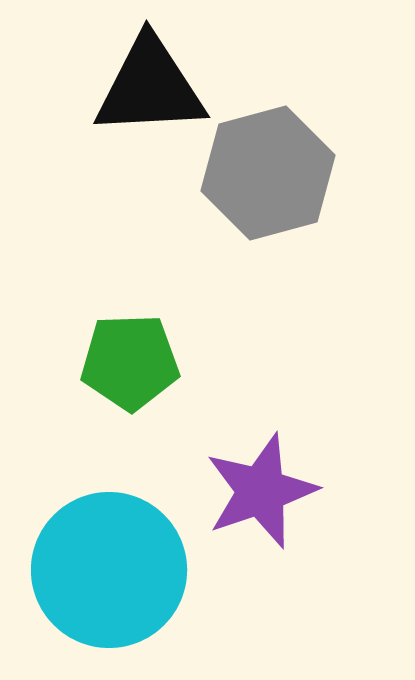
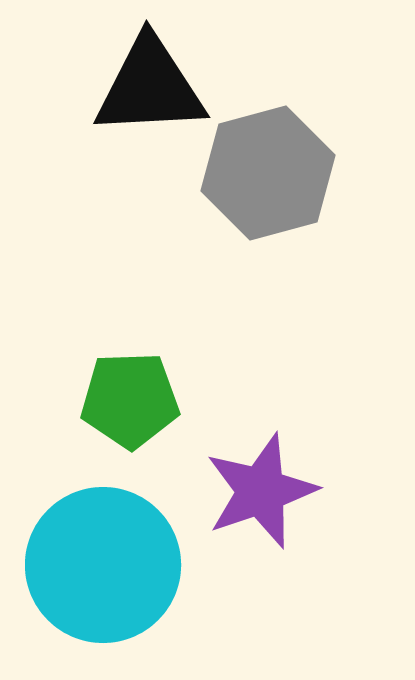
green pentagon: moved 38 px down
cyan circle: moved 6 px left, 5 px up
